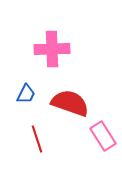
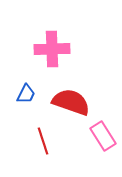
red semicircle: moved 1 px right, 1 px up
red line: moved 6 px right, 2 px down
